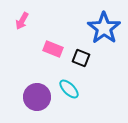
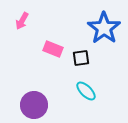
black square: rotated 30 degrees counterclockwise
cyan ellipse: moved 17 px right, 2 px down
purple circle: moved 3 px left, 8 px down
